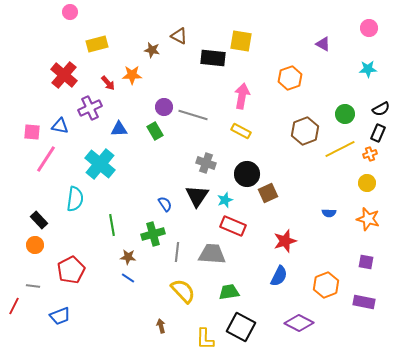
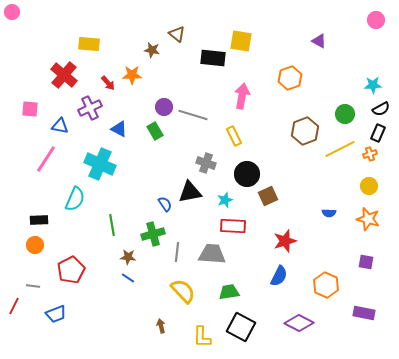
pink circle at (70, 12): moved 58 px left
pink circle at (369, 28): moved 7 px right, 8 px up
brown triangle at (179, 36): moved 2 px left, 2 px up; rotated 12 degrees clockwise
yellow rectangle at (97, 44): moved 8 px left; rotated 20 degrees clockwise
purple triangle at (323, 44): moved 4 px left, 3 px up
cyan star at (368, 69): moved 5 px right, 16 px down
blue triangle at (119, 129): rotated 30 degrees clockwise
yellow rectangle at (241, 131): moved 7 px left, 5 px down; rotated 36 degrees clockwise
pink square at (32, 132): moved 2 px left, 23 px up
cyan cross at (100, 164): rotated 16 degrees counterclockwise
yellow circle at (367, 183): moved 2 px right, 3 px down
brown square at (268, 193): moved 3 px down
black triangle at (197, 196): moved 7 px left, 4 px up; rotated 45 degrees clockwise
cyan semicircle at (75, 199): rotated 15 degrees clockwise
black rectangle at (39, 220): rotated 48 degrees counterclockwise
red rectangle at (233, 226): rotated 20 degrees counterclockwise
orange hexagon at (326, 285): rotated 15 degrees counterclockwise
purple rectangle at (364, 302): moved 11 px down
blue trapezoid at (60, 316): moved 4 px left, 2 px up
yellow L-shape at (205, 339): moved 3 px left, 2 px up
